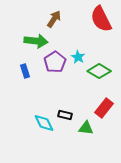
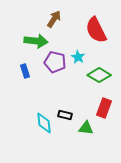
red semicircle: moved 5 px left, 11 px down
purple pentagon: rotated 25 degrees counterclockwise
green diamond: moved 4 px down
red rectangle: rotated 18 degrees counterclockwise
cyan diamond: rotated 20 degrees clockwise
